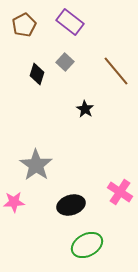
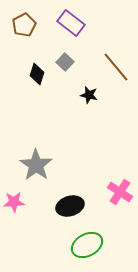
purple rectangle: moved 1 px right, 1 px down
brown line: moved 4 px up
black star: moved 4 px right, 14 px up; rotated 18 degrees counterclockwise
black ellipse: moved 1 px left, 1 px down
